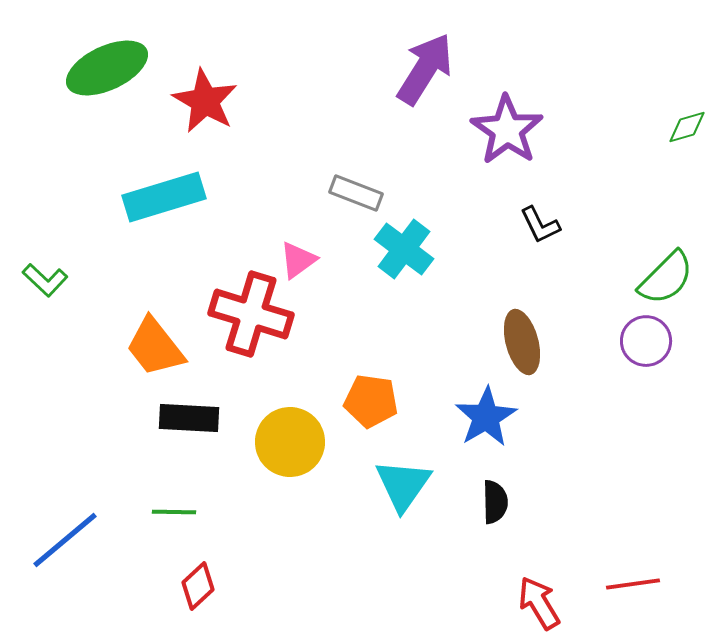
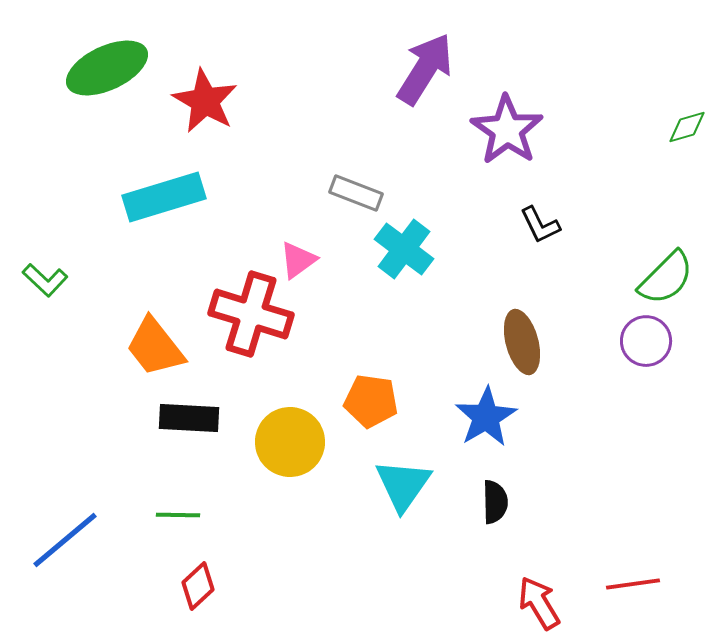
green line: moved 4 px right, 3 px down
